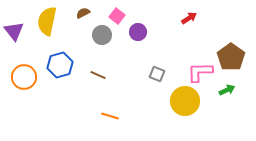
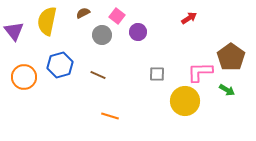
gray square: rotated 21 degrees counterclockwise
green arrow: rotated 56 degrees clockwise
